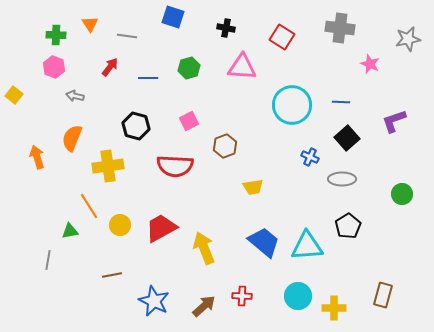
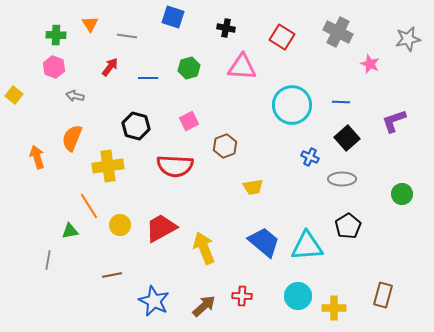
gray cross at (340, 28): moved 2 px left, 4 px down; rotated 20 degrees clockwise
